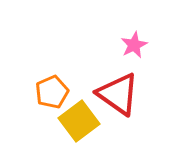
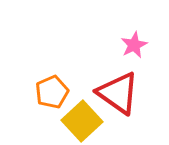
red triangle: moved 1 px up
yellow square: moved 3 px right; rotated 6 degrees counterclockwise
